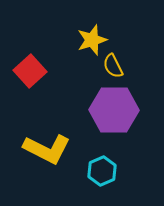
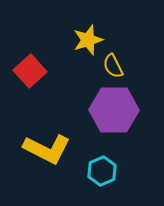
yellow star: moved 4 px left
